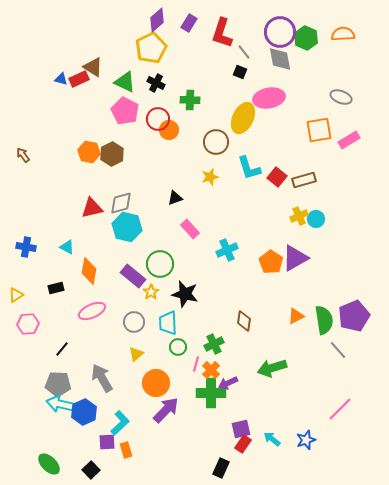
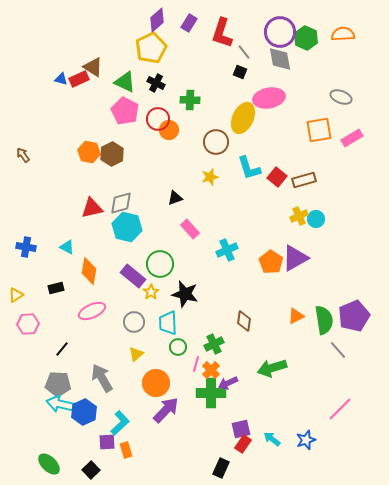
pink rectangle at (349, 140): moved 3 px right, 2 px up
